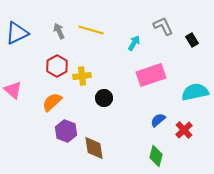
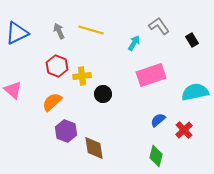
gray L-shape: moved 4 px left; rotated 10 degrees counterclockwise
red hexagon: rotated 10 degrees counterclockwise
black circle: moved 1 px left, 4 px up
